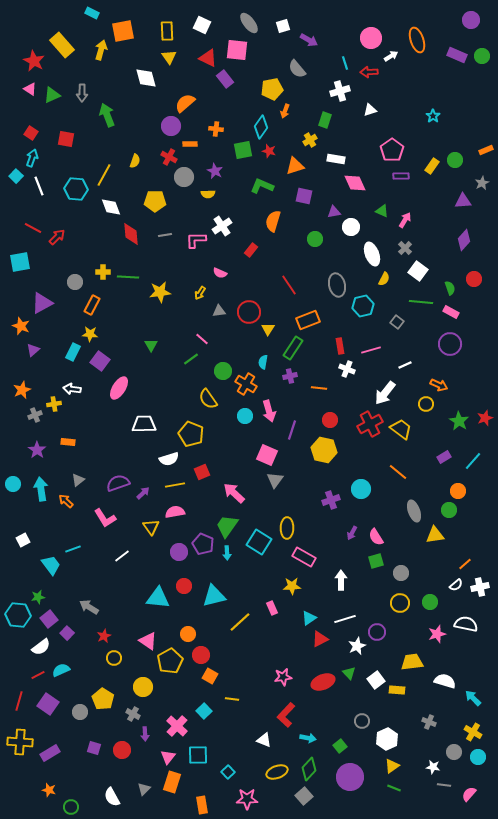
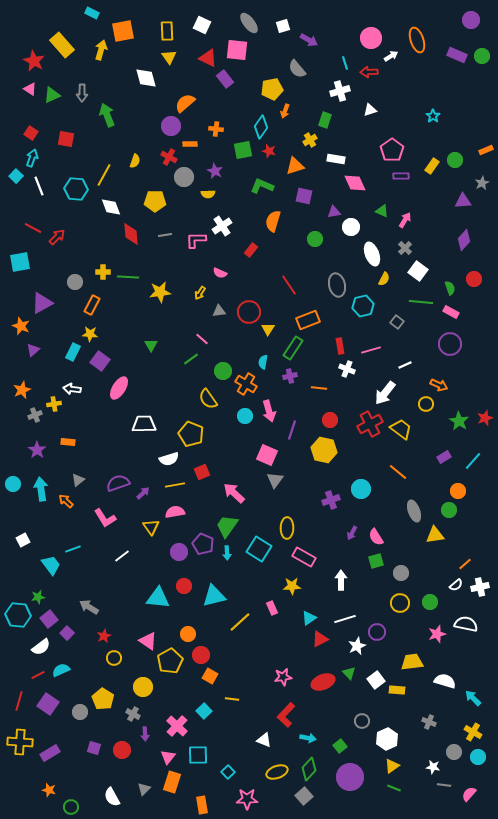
cyan square at (259, 542): moved 7 px down
